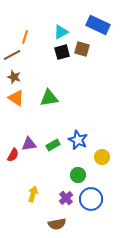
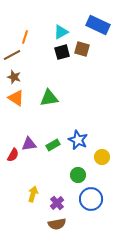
purple cross: moved 9 px left, 5 px down
